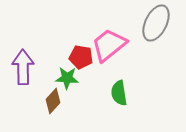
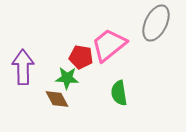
brown diamond: moved 4 px right, 2 px up; rotated 70 degrees counterclockwise
